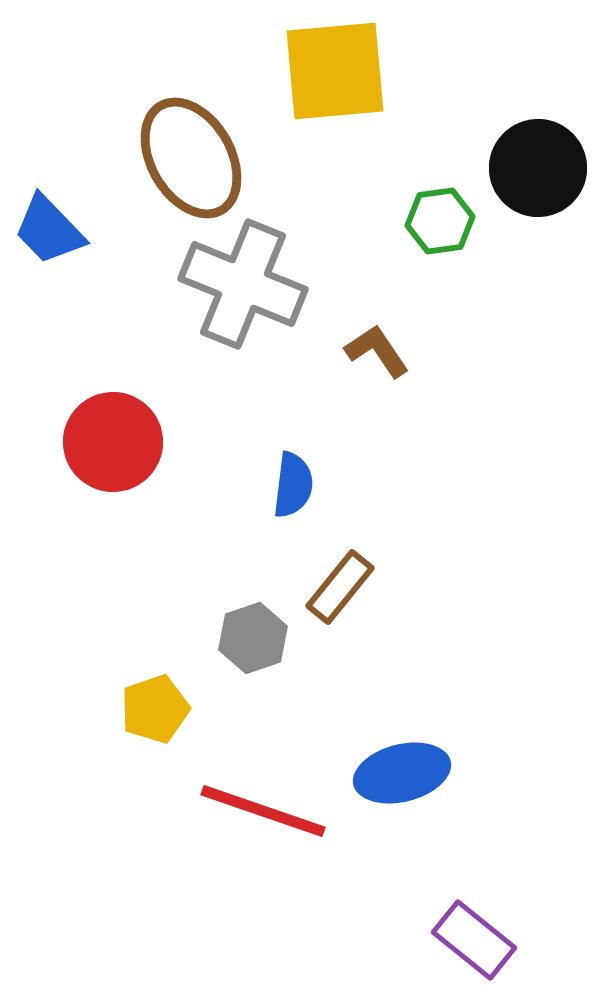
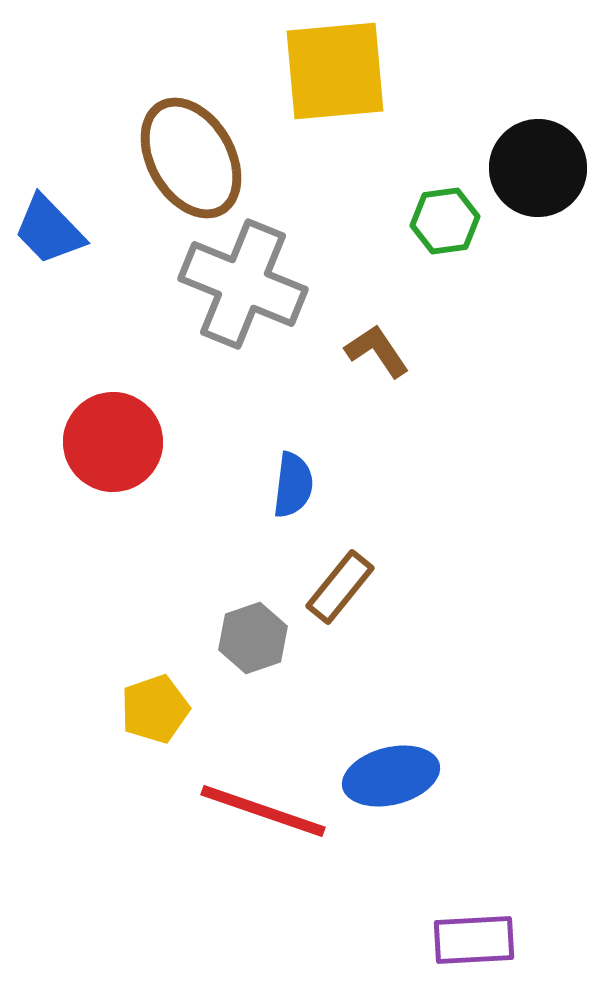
green hexagon: moved 5 px right
blue ellipse: moved 11 px left, 3 px down
purple rectangle: rotated 42 degrees counterclockwise
